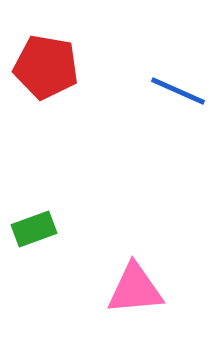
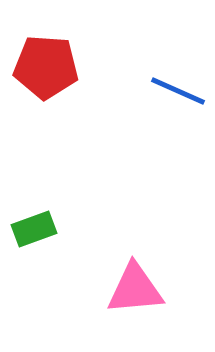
red pentagon: rotated 6 degrees counterclockwise
